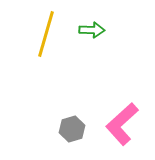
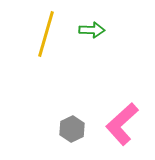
gray hexagon: rotated 10 degrees counterclockwise
